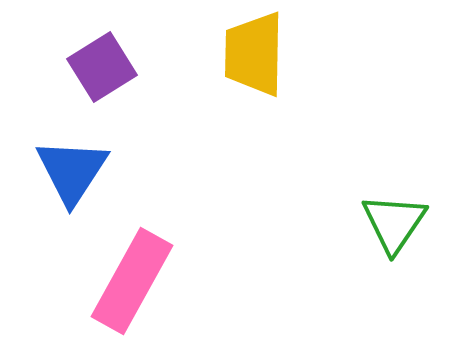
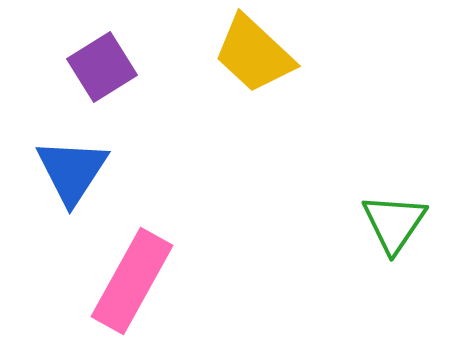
yellow trapezoid: rotated 48 degrees counterclockwise
